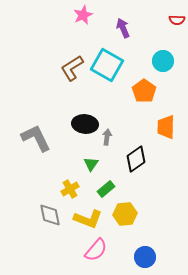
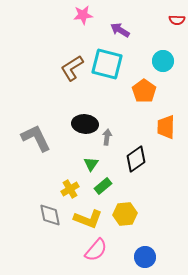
pink star: rotated 18 degrees clockwise
purple arrow: moved 3 px left, 2 px down; rotated 36 degrees counterclockwise
cyan square: moved 1 px up; rotated 16 degrees counterclockwise
green rectangle: moved 3 px left, 3 px up
